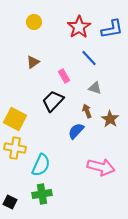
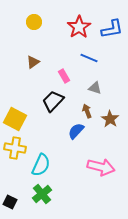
blue line: rotated 24 degrees counterclockwise
green cross: rotated 30 degrees counterclockwise
